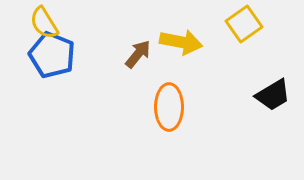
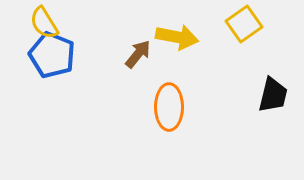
yellow arrow: moved 4 px left, 5 px up
black trapezoid: rotated 45 degrees counterclockwise
